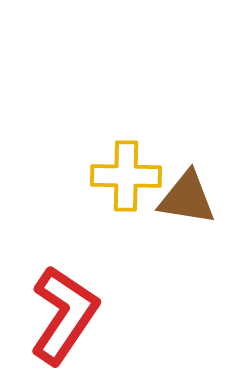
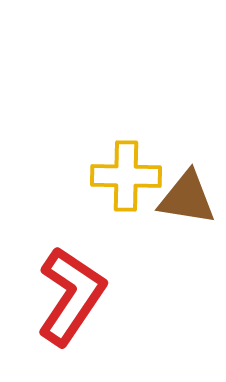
red L-shape: moved 7 px right, 19 px up
